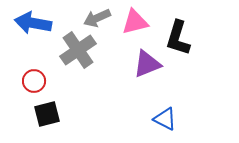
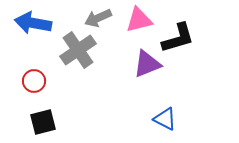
gray arrow: moved 1 px right
pink triangle: moved 4 px right, 2 px up
black L-shape: rotated 123 degrees counterclockwise
black square: moved 4 px left, 8 px down
